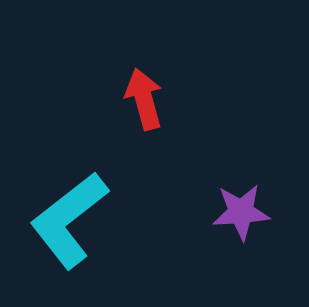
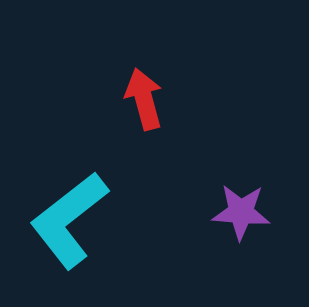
purple star: rotated 8 degrees clockwise
